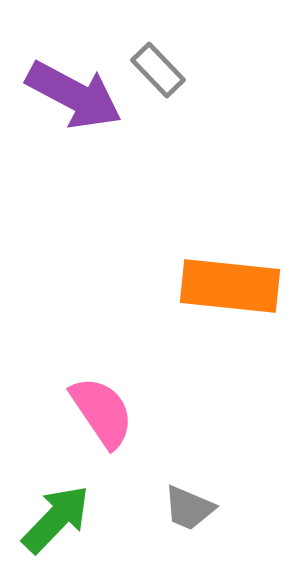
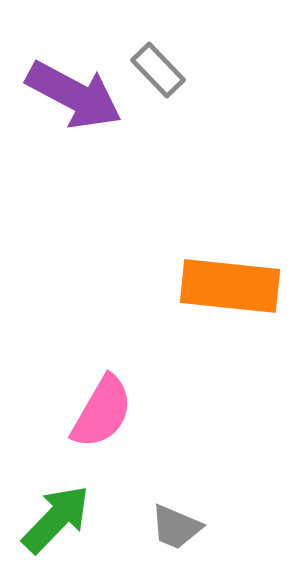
pink semicircle: rotated 64 degrees clockwise
gray trapezoid: moved 13 px left, 19 px down
